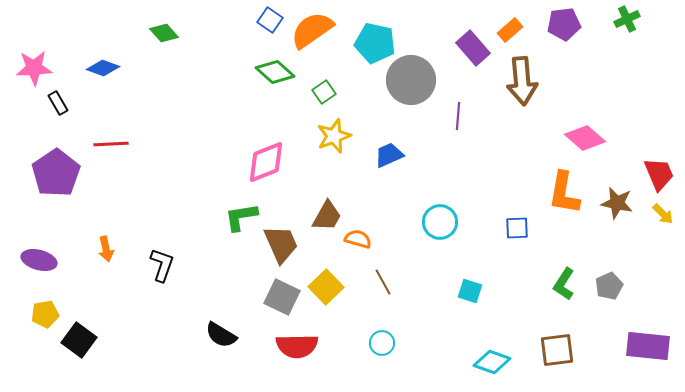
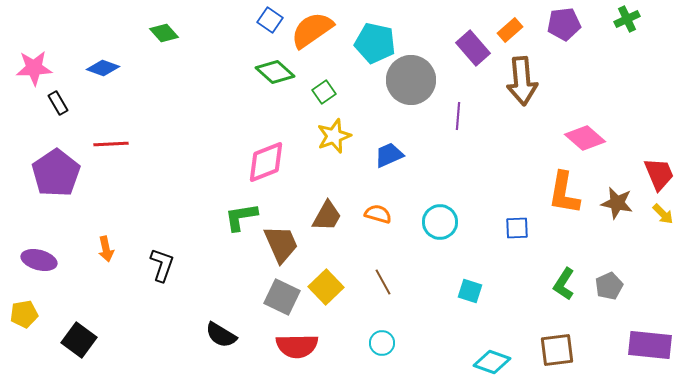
orange semicircle at (358, 239): moved 20 px right, 25 px up
yellow pentagon at (45, 314): moved 21 px left
purple rectangle at (648, 346): moved 2 px right, 1 px up
